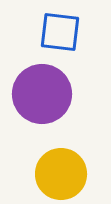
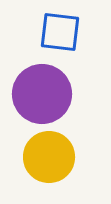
yellow circle: moved 12 px left, 17 px up
